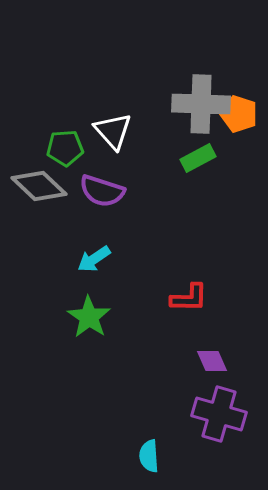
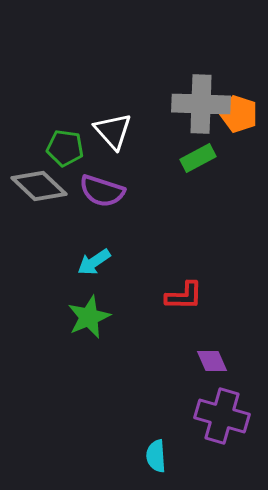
green pentagon: rotated 12 degrees clockwise
cyan arrow: moved 3 px down
red L-shape: moved 5 px left, 2 px up
green star: rotated 15 degrees clockwise
purple cross: moved 3 px right, 2 px down
cyan semicircle: moved 7 px right
